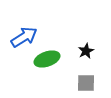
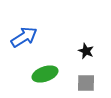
black star: rotated 21 degrees counterclockwise
green ellipse: moved 2 px left, 15 px down
